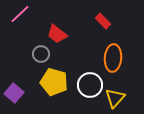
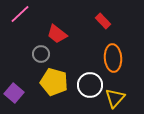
orange ellipse: rotated 8 degrees counterclockwise
